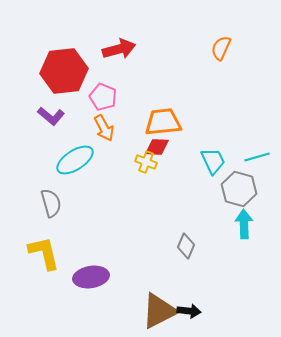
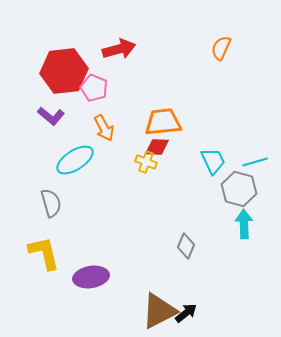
pink pentagon: moved 9 px left, 9 px up
cyan line: moved 2 px left, 5 px down
black arrow: moved 3 px left, 2 px down; rotated 45 degrees counterclockwise
